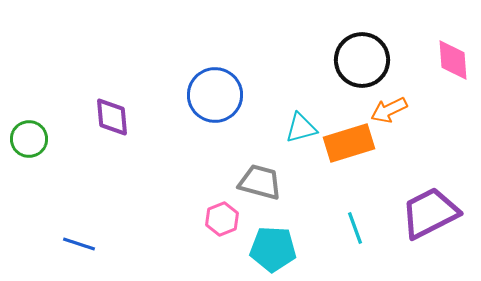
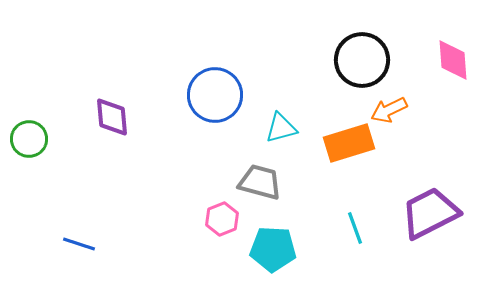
cyan triangle: moved 20 px left
